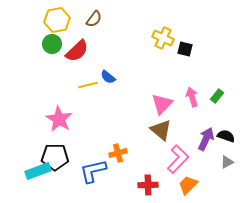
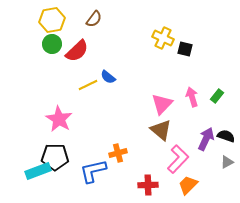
yellow hexagon: moved 5 px left
yellow line: rotated 12 degrees counterclockwise
